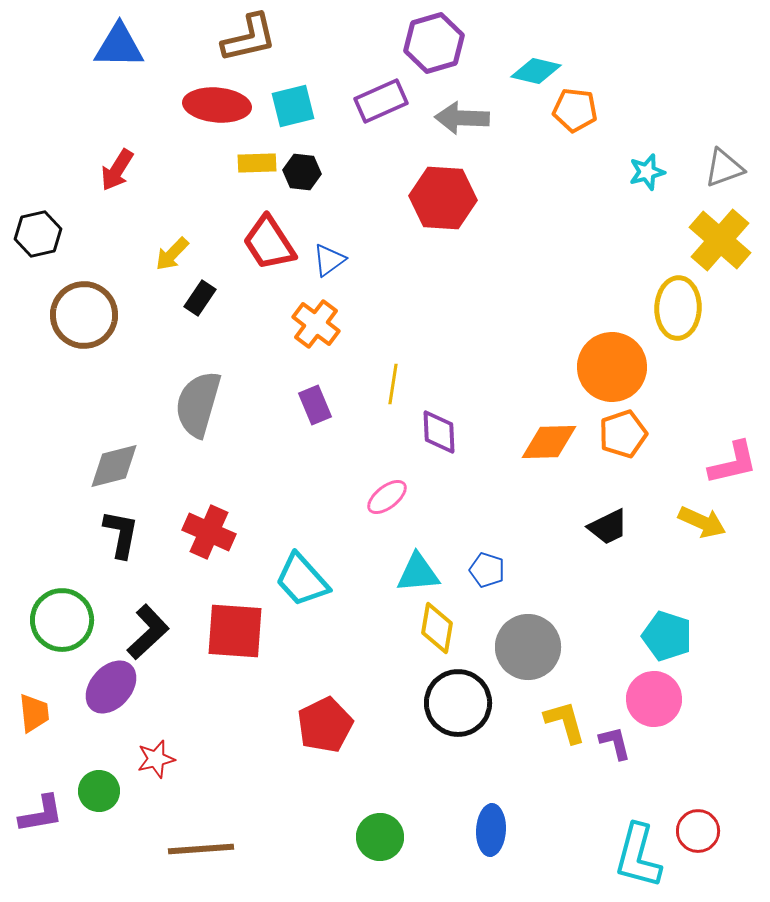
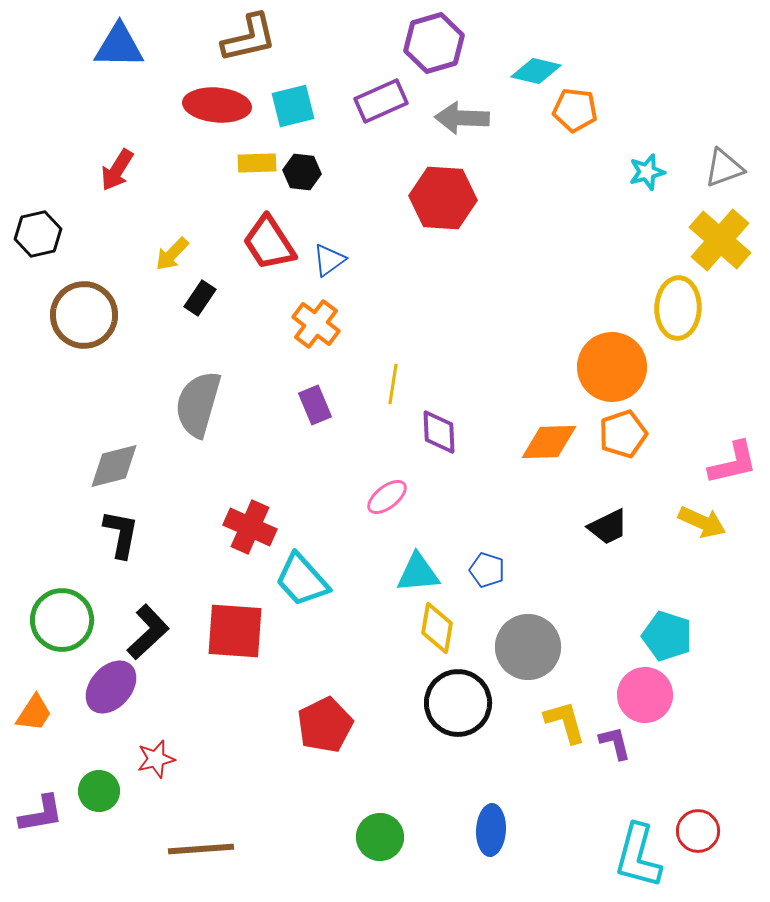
red cross at (209, 532): moved 41 px right, 5 px up
pink circle at (654, 699): moved 9 px left, 4 px up
orange trapezoid at (34, 713): rotated 39 degrees clockwise
